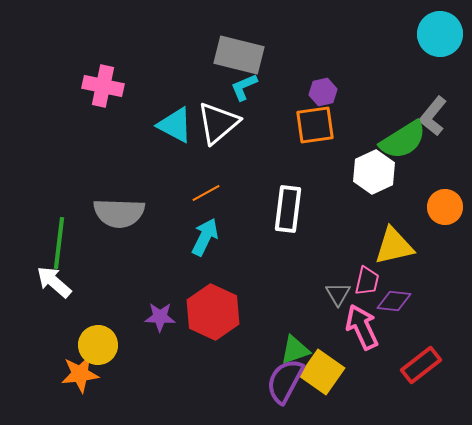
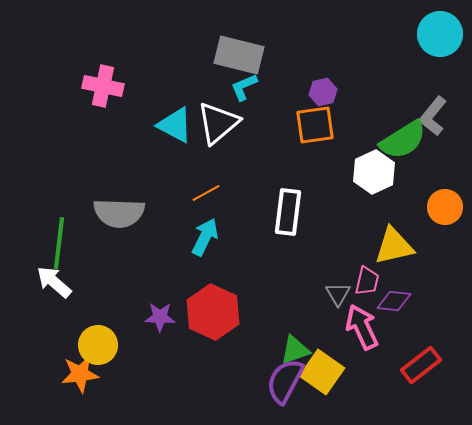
white rectangle: moved 3 px down
